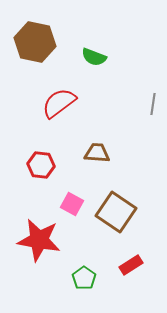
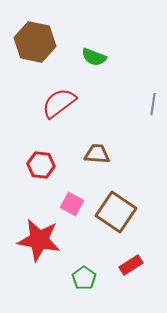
brown trapezoid: moved 1 px down
